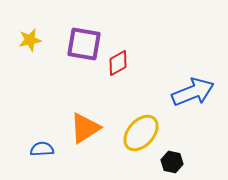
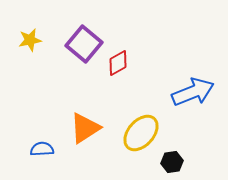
purple square: rotated 30 degrees clockwise
black hexagon: rotated 20 degrees counterclockwise
